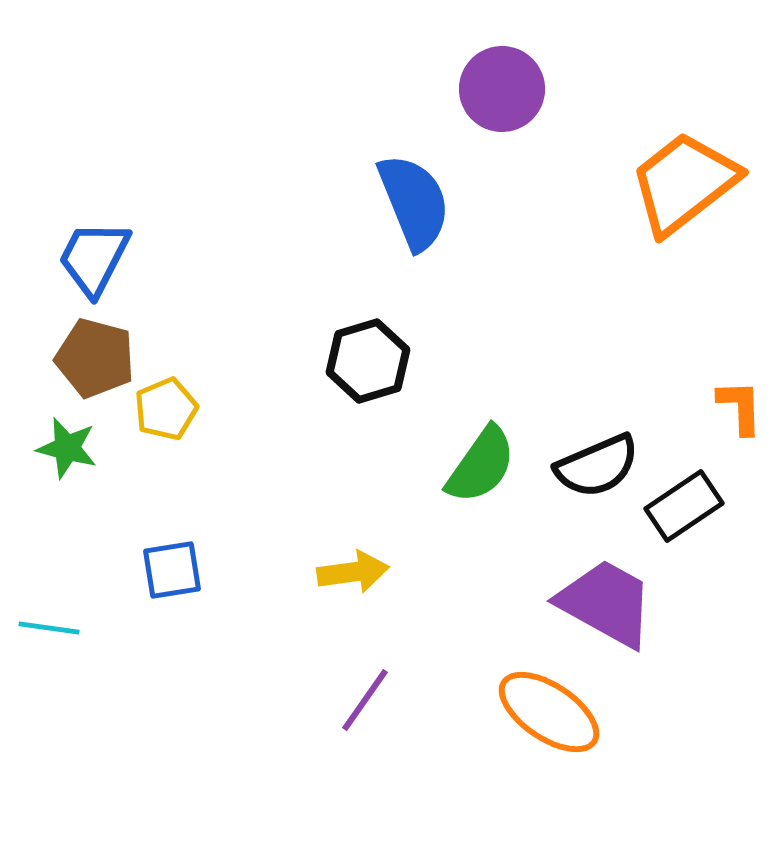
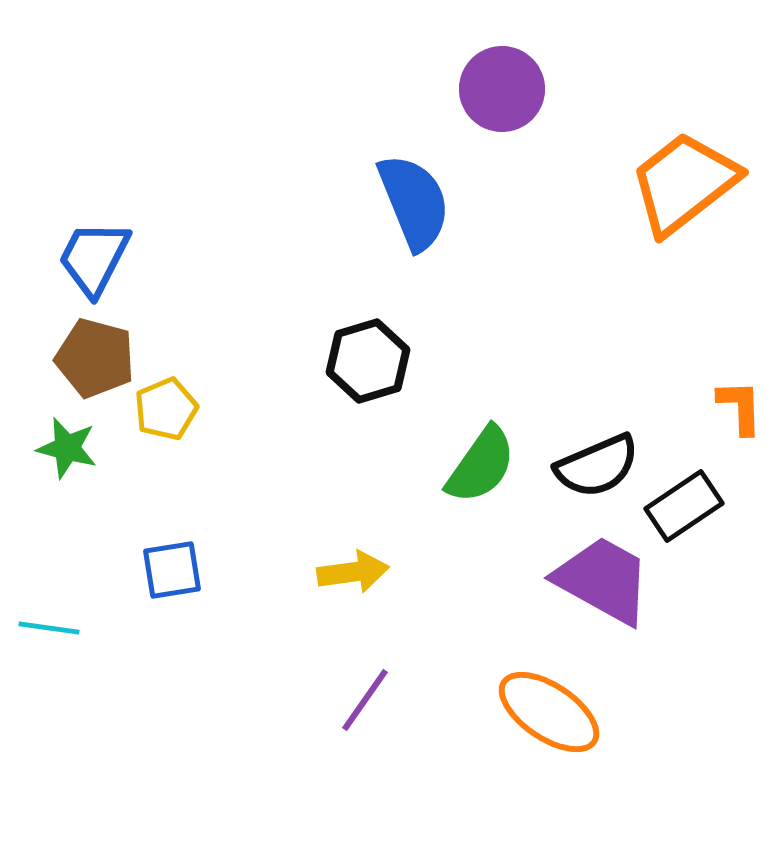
purple trapezoid: moved 3 px left, 23 px up
